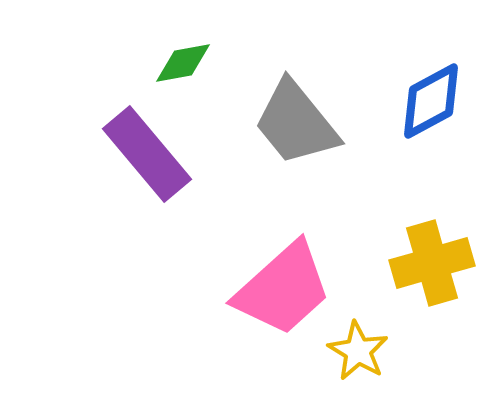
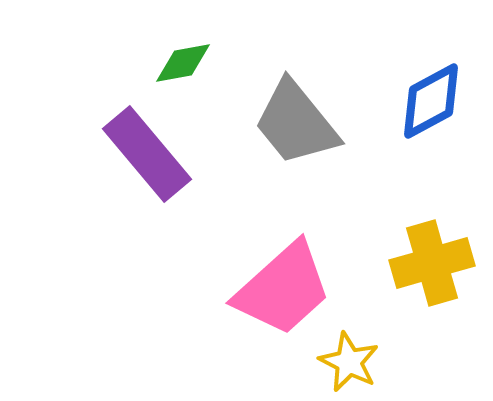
yellow star: moved 9 px left, 11 px down; rotated 4 degrees counterclockwise
